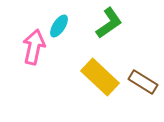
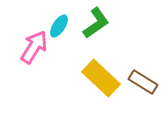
green L-shape: moved 13 px left
pink arrow: rotated 20 degrees clockwise
yellow rectangle: moved 1 px right, 1 px down
